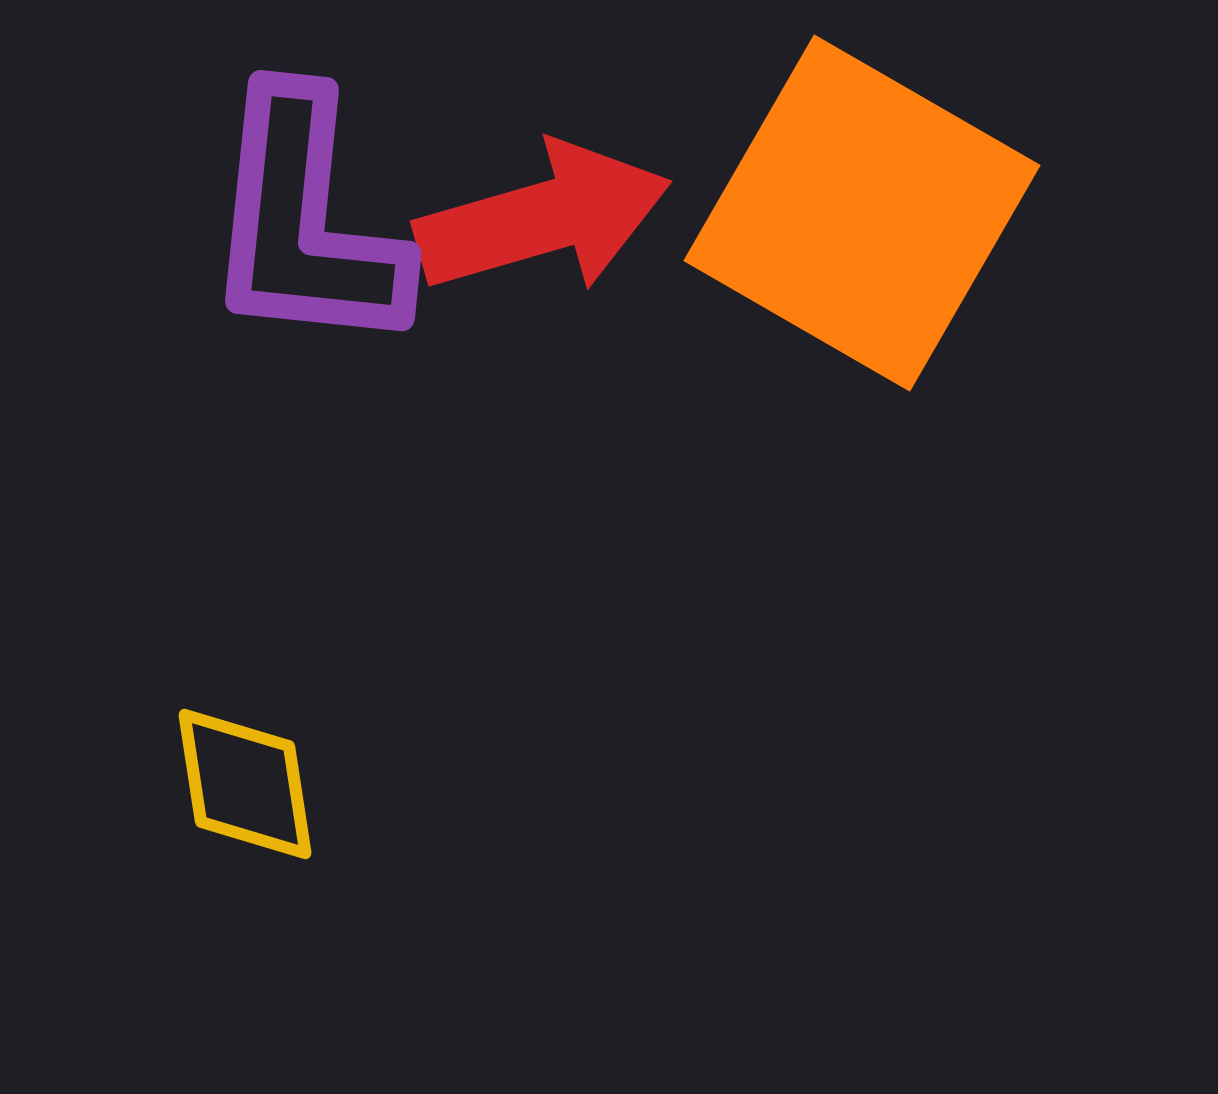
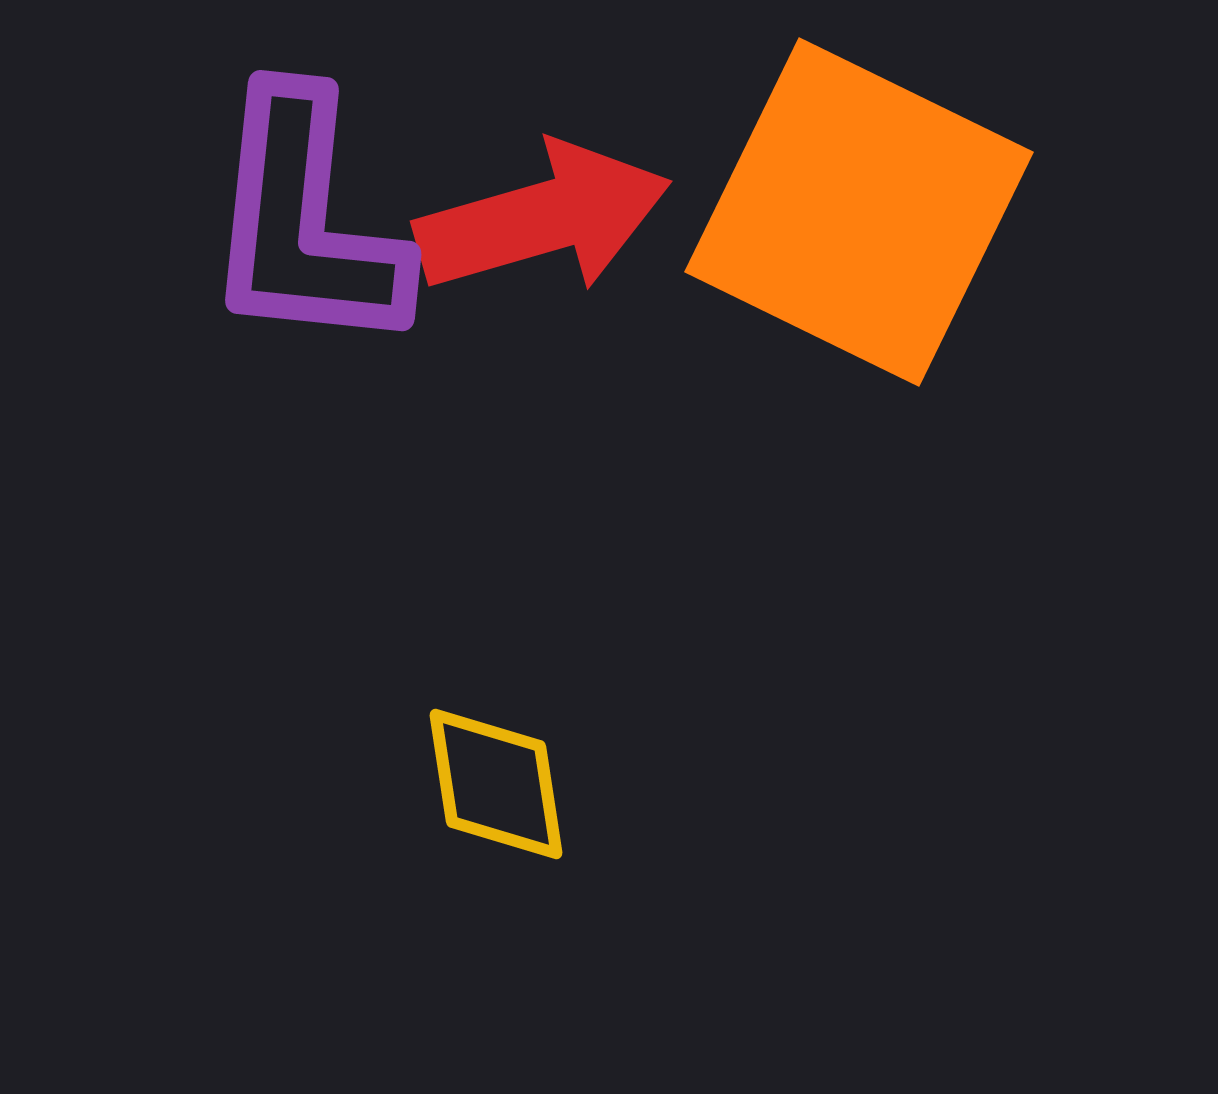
orange square: moved 3 px left, 1 px up; rotated 4 degrees counterclockwise
yellow diamond: moved 251 px right
